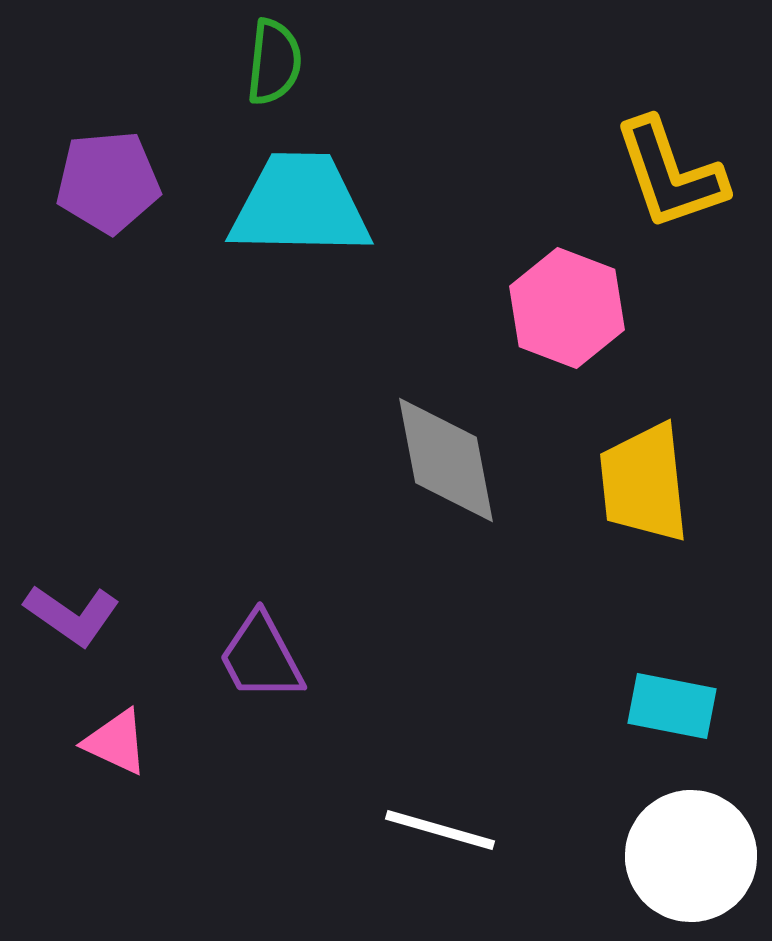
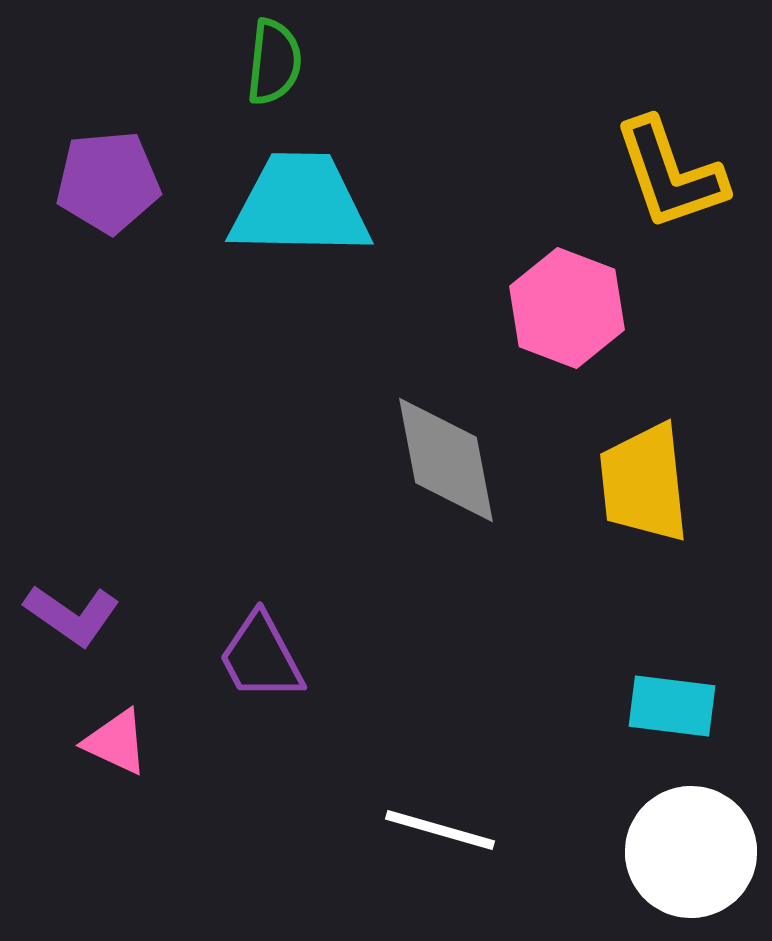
cyan rectangle: rotated 4 degrees counterclockwise
white circle: moved 4 px up
